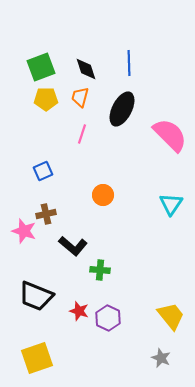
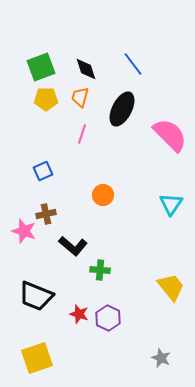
blue line: moved 4 px right, 1 px down; rotated 35 degrees counterclockwise
red star: moved 3 px down
yellow trapezoid: moved 29 px up
